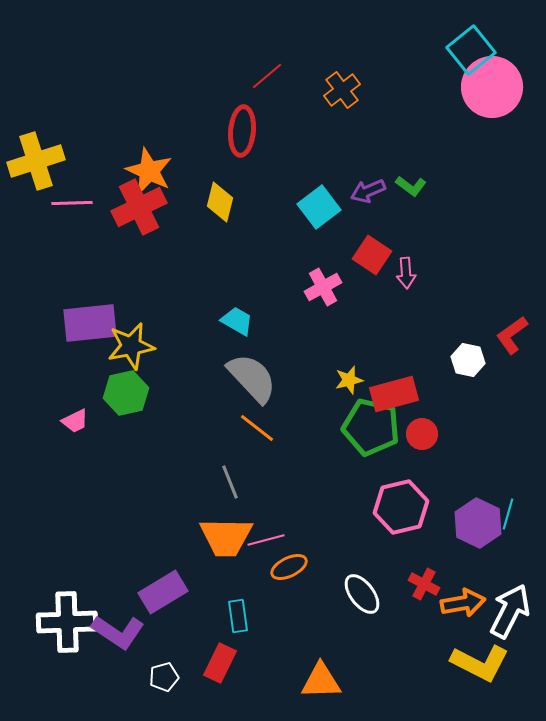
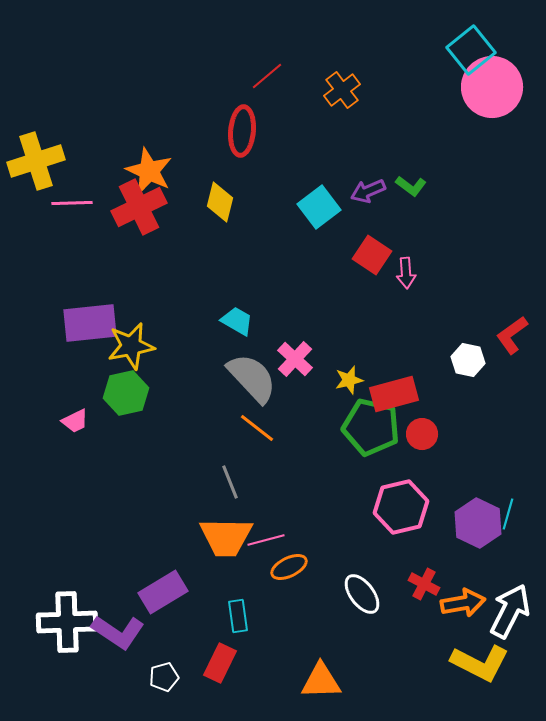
pink cross at (323, 287): moved 28 px left, 72 px down; rotated 18 degrees counterclockwise
